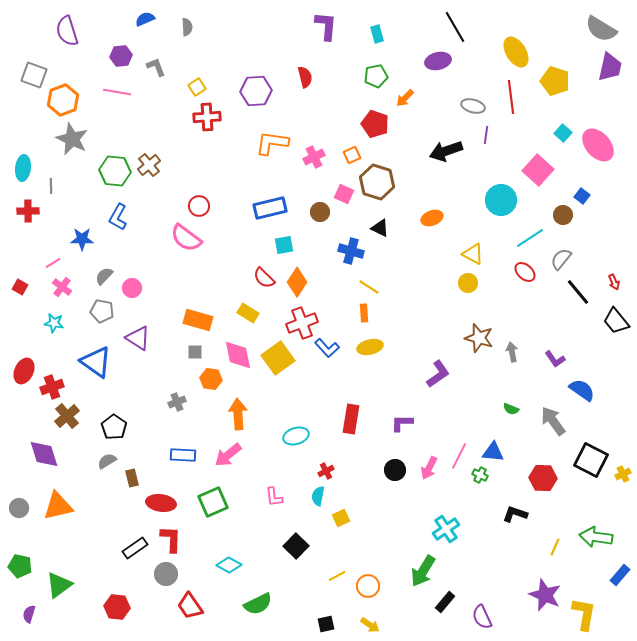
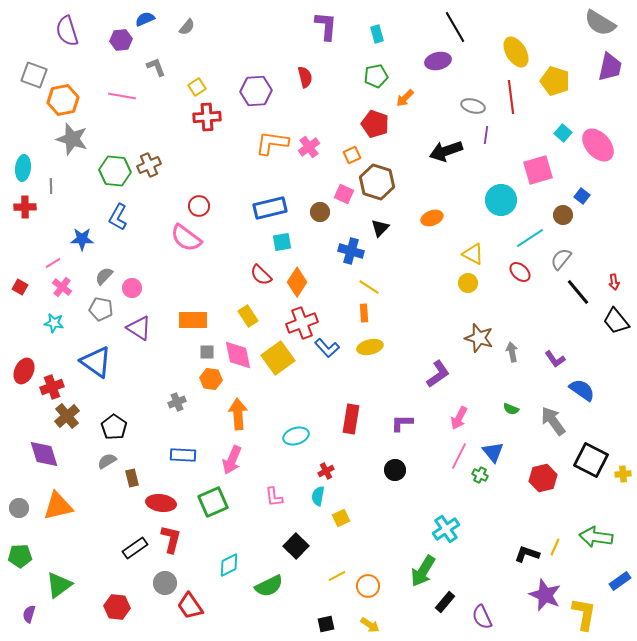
gray semicircle at (187, 27): rotated 42 degrees clockwise
gray semicircle at (601, 29): moved 1 px left, 6 px up
purple hexagon at (121, 56): moved 16 px up
pink line at (117, 92): moved 5 px right, 4 px down
orange hexagon at (63, 100): rotated 8 degrees clockwise
gray star at (72, 139): rotated 8 degrees counterclockwise
pink cross at (314, 157): moved 5 px left, 10 px up; rotated 10 degrees counterclockwise
brown cross at (149, 165): rotated 15 degrees clockwise
pink square at (538, 170): rotated 32 degrees clockwise
red cross at (28, 211): moved 3 px left, 4 px up
black triangle at (380, 228): rotated 48 degrees clockwise
cyan square at (284, 245): moved 2 px left, 3 px up
red ellipse at (525, 272): moved 5 px left
red semicircle at (264, 278): moved 3 px left, 3 px up
red arrow at (614, 282): rotated 14 degrees clockwise
gray pentagon at (102, 311): moved 1 px left, 2 px up
yellow rectangle at (248, 313): moved 3 px down; rotated 25 degrees clockwise
orange rectangle at (198, 320): moved 5 px left; rotated 16 degrees counterclockwise
purple triangle at (138, 338): moved 1 px right, 10 px up
gray square at (195, 352): moved 12 px right
blue triangle at (493, 452): rotated 45 degrees clockwise
pink arrow at (228, 455): moved 4 px right, 5 px down; rotated 28 degrees counterclockwise
pink arrow at (429, 468): moved 30 px right, 50 px up
yellow cross at (623, 474): rotated 21 degrees clockwise
red hexagon at (543, 478): rotated 16 degrees counterclockwise
black L-shape at (515, 514): moved 12 px right, 40 px down
red L-shape at (171, 539): rotated 12 degrees clockwise
cyan diamond at (229, 565): rotated 55 degrees counterclockwise
green pentagon at (20, 566): moved 10 px up; rotated 15 degrees counterclockwise
gray circle at (166, 574): moved 1 px left, 9 px down
blue rectangle at (620, 575): moved 6 px down; rotated 15 degrees clockwise
green semicircle at (258, 604): moved 11 px right, 18 px up
